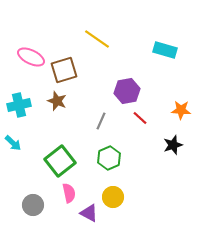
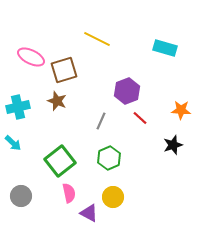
yellow line: rotated 8 degrees counterclockwise
cyan rectangle: moved 2 px up
purple hexagon: rotated 10 degrees counterclockwise
cyan cross: moved 1 px left, 2 px down
gray circle: moved 12 px left, 9 px up
